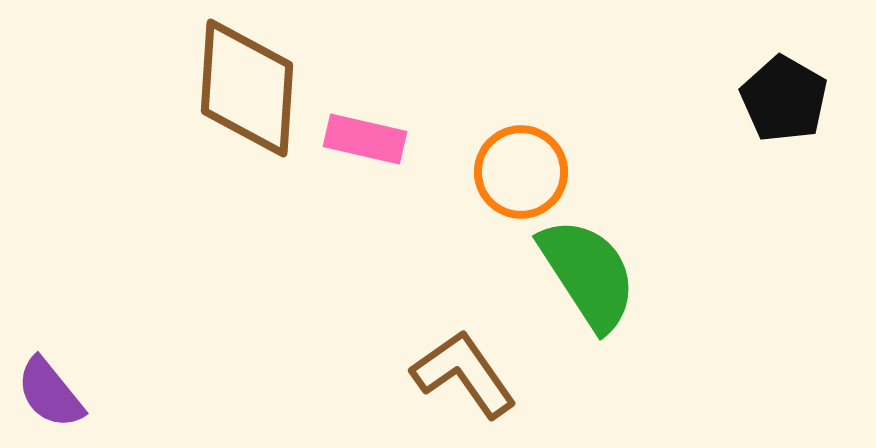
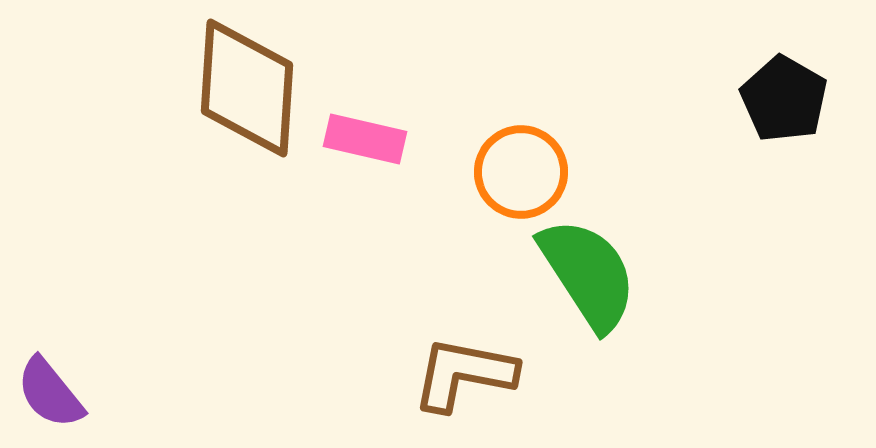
brown L-shape: rotated 44 degrees counterclockwise
